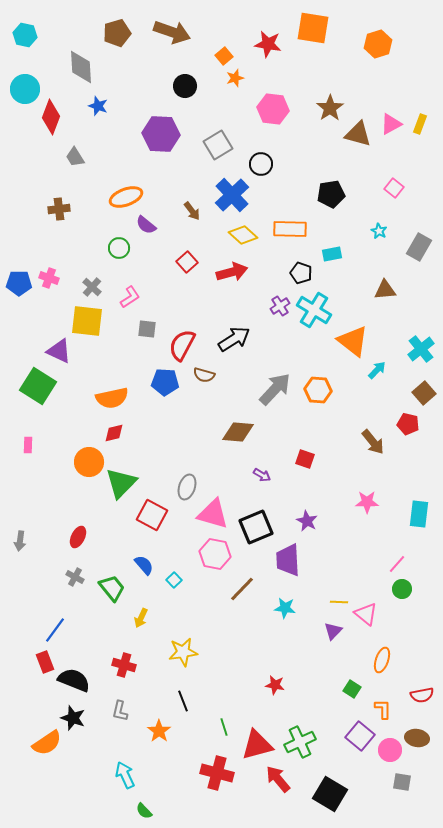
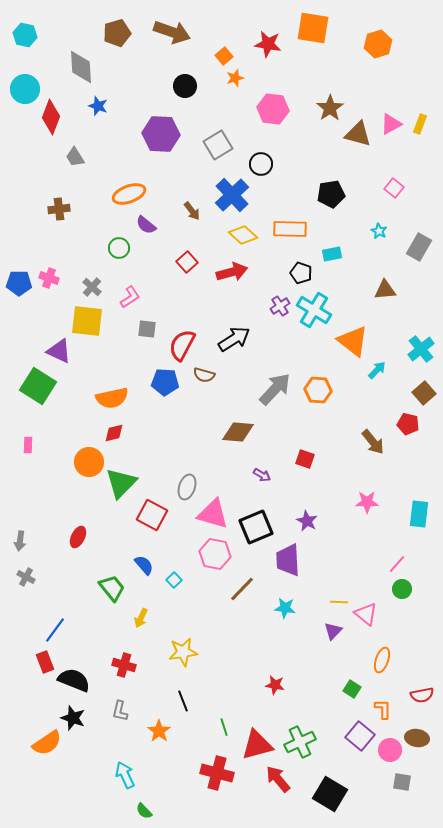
orange ellipse at (126, 197): moved 3 px right, 3 px up
gray cross at (75, 577): moved 49 px left
